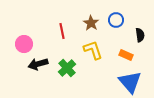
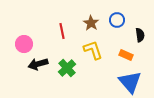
blue circle: moved 1 px right
